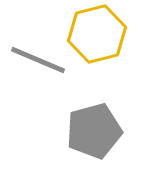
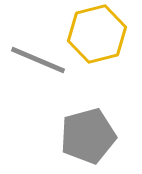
gray pentagon: moved 6 px left, 5 px down
